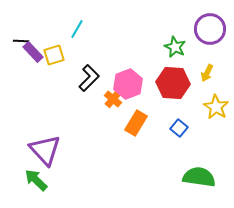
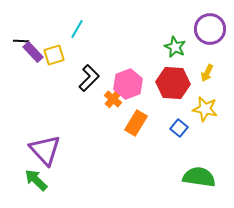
yellow star: moved 11 px left, 2 px down; rotated 20 degrees counterclockwise
